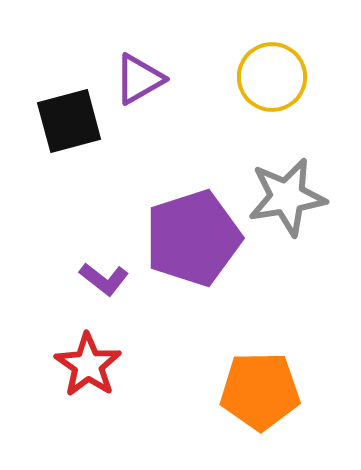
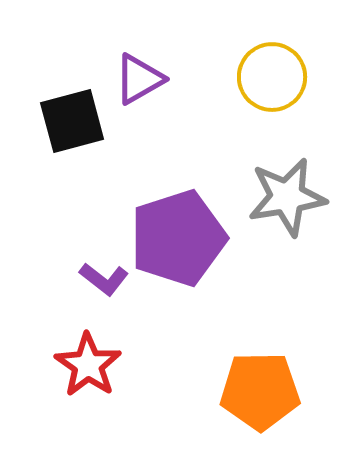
black square: moved 3 px right
purple pentagon: moved 15 px left
